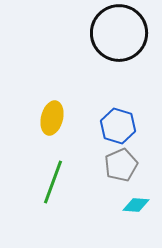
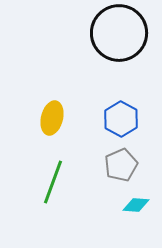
blue hexagon: moved 3 px right, 7 px up; rotated 12 degrees clockwise
